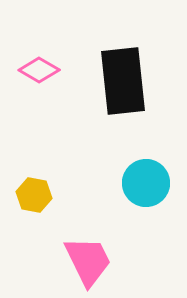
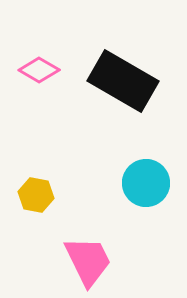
black rectangle: rotated 54 degrees counterclockwise
yellow hexagon: moved 2 px right
